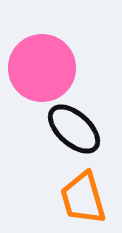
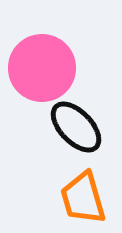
black ellipse: moved 2 px right, 2 px up; rotated 4 degrees clockwise
